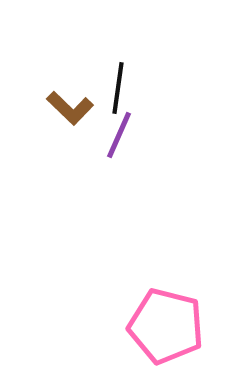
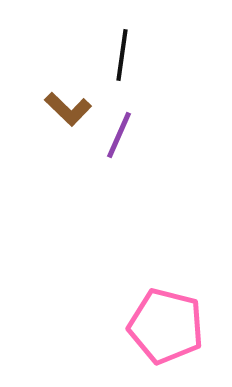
black line: moved 4 px right, 33 px up
brown L-shape: moved 2 px left, 1 px down
